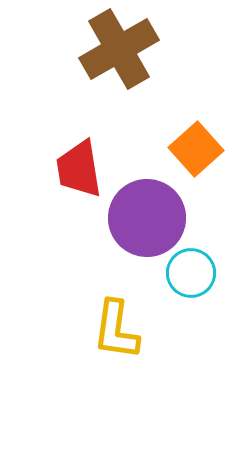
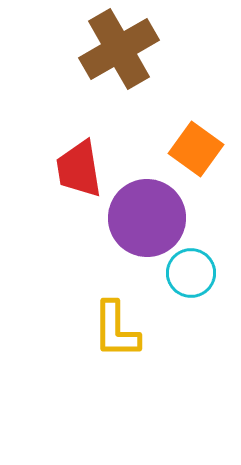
orange square: rotated 12 degrees counterclockwise
yellow L-shape: rotated 8 degrees counterclockwise
